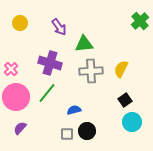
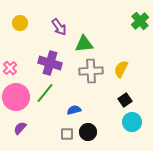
pink cross: moved 1 px left, 1 px up
green line: moved 2 px left
black circle: moved 1 px right, 1 px down
